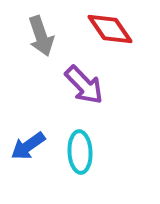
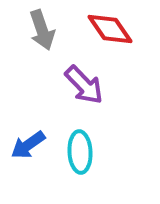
gray arrow: moved 1 px right, 6 px up
blue arrow: moved 1 px up
